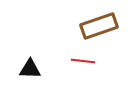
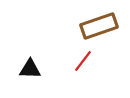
red line: rotated 60 degrees counterclockwise
